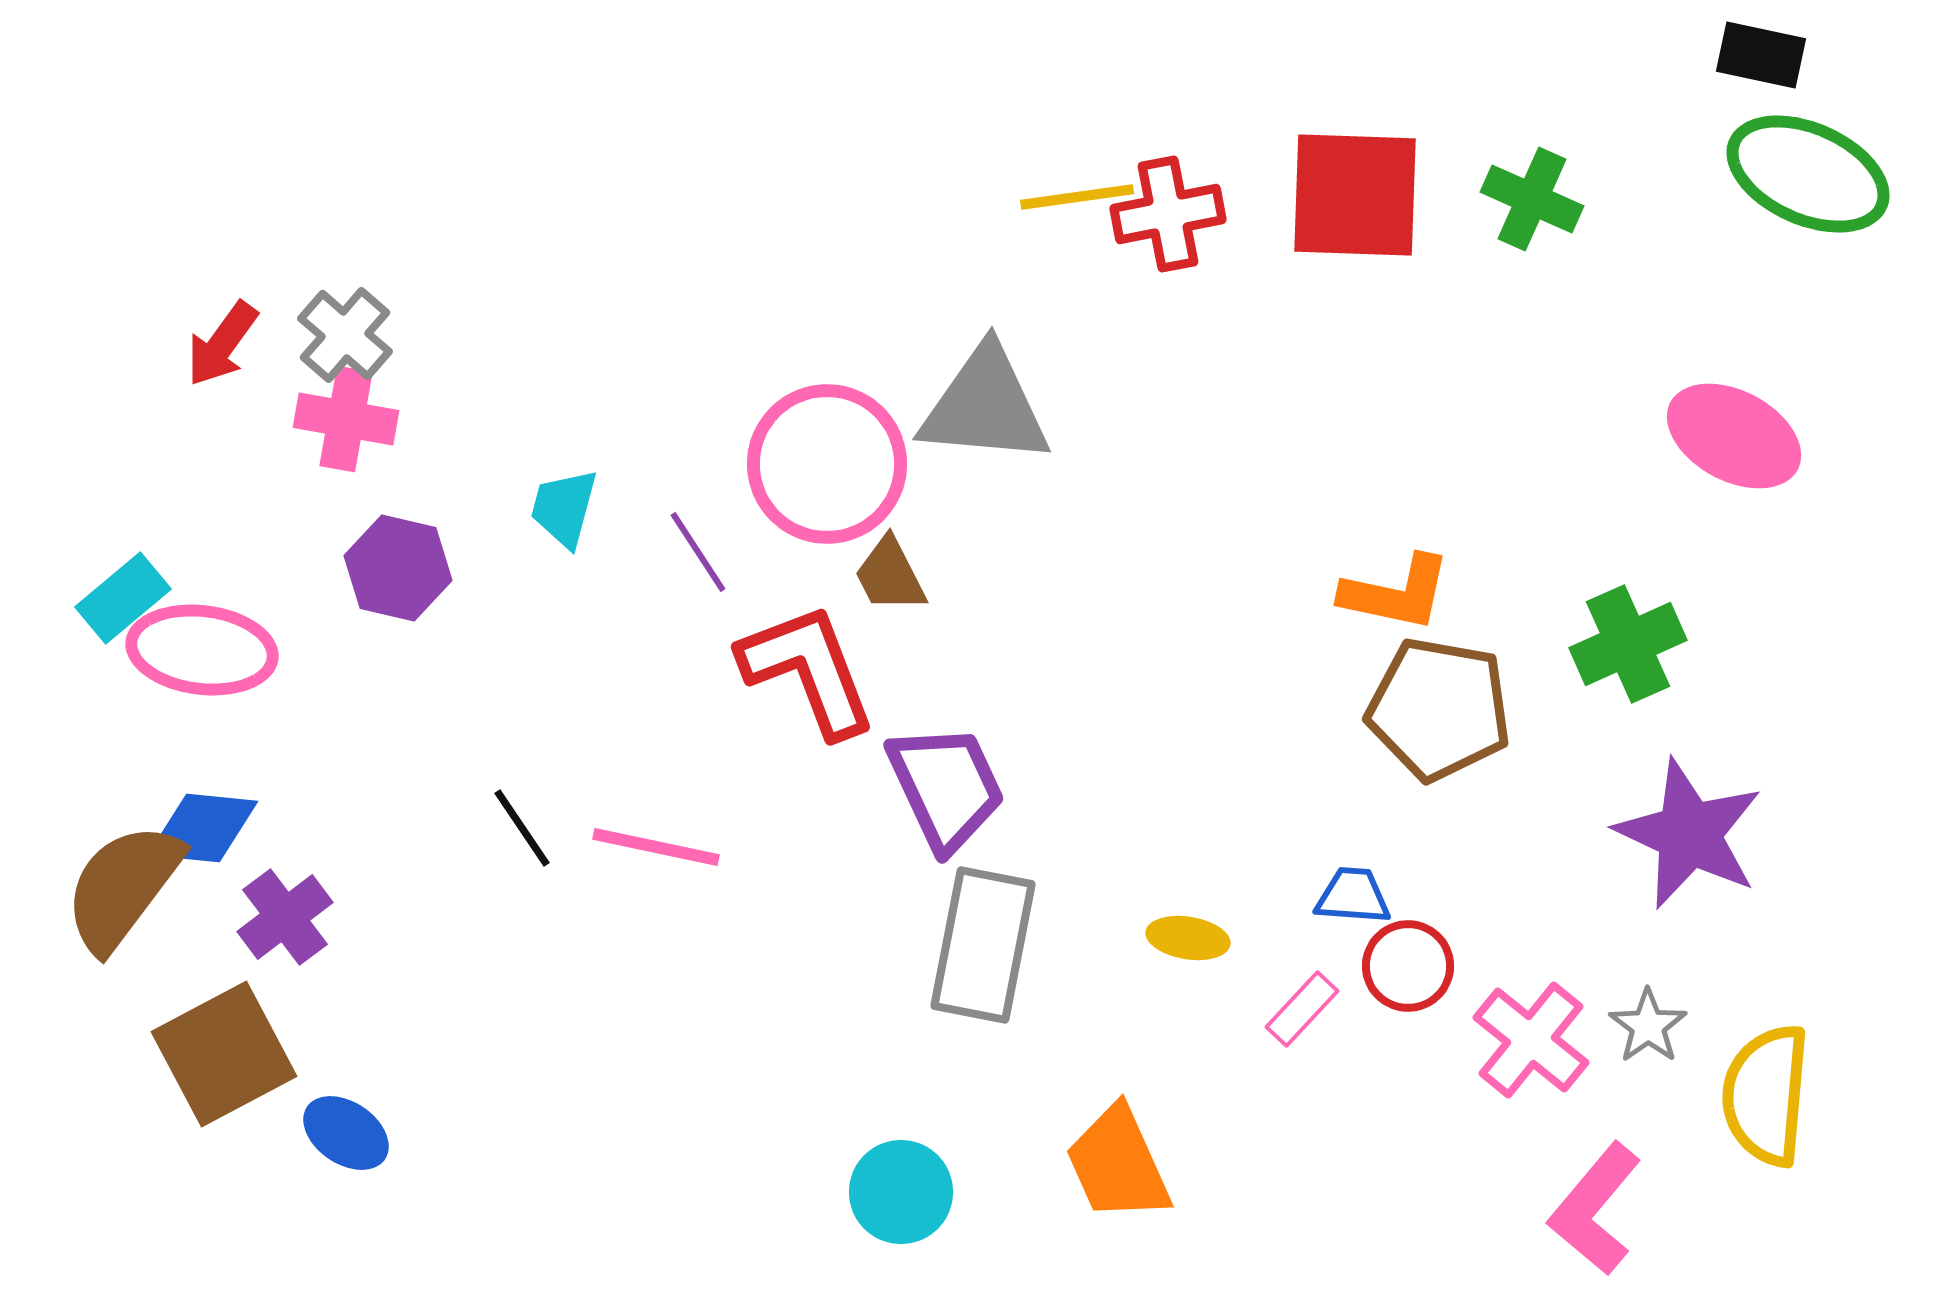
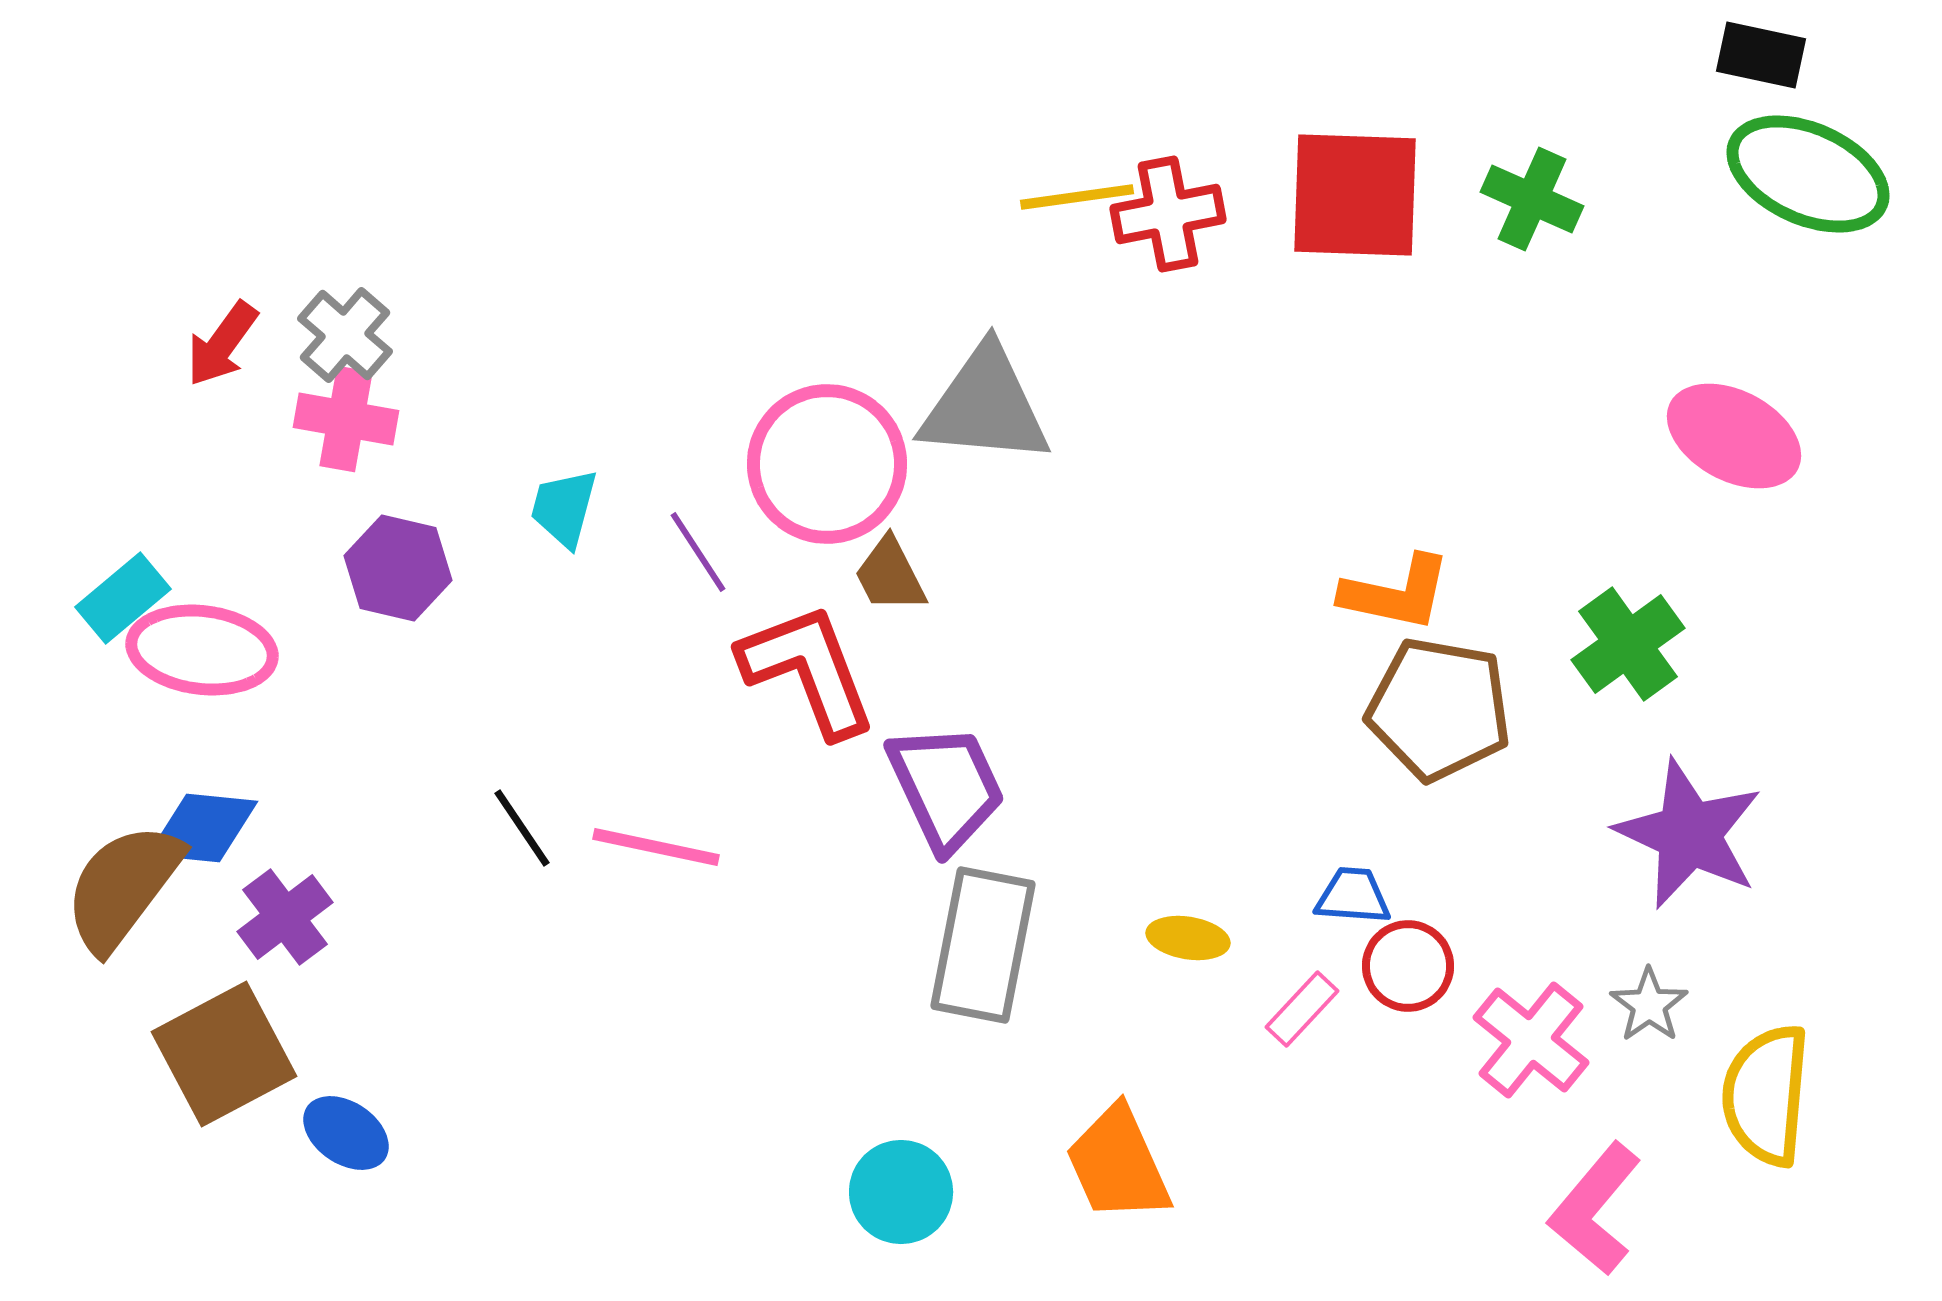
green cross at (1628, 644): rotated 12 degrees counterclockwise
gray star at (1648, 1026): moved 1 px right, 21 px up
